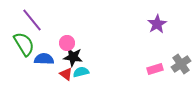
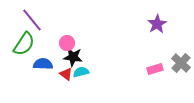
green semicircle: rotated 65 degrees clockwise
blue semicircle: moved 1 px left, 5 px down
gray cross: moved 1 px up; rotated 12 degrees counterclockwise
